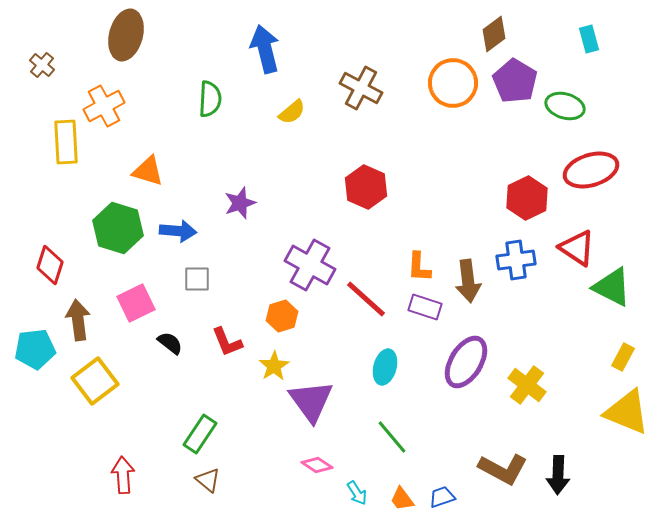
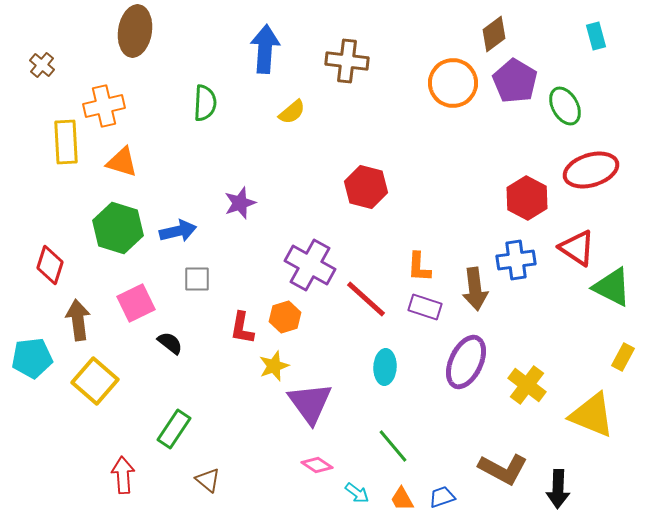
brown ellipse at (126, 35): moved 9 px right, 4 px up; rotated 6 degrees counterclockwise
cyan rectangle at (589, 39): moved 7 px right, 3 px up
blue arrow at (265, 49): rotated 18 degrees clockwise
brown cross at (361, 88): moved 14 px left, 27 px up; rotated 21 degrees counterclockwise
green semicircle at (210, 99): moved 5 px left, 4 px down
orange cross at (104, 106): rotated 15 degrees clockwise
green ellipse at (565, 106): rotated 45 degrees clockwise
orange triangle at (148, 171): moved 26 px left, 9 px up
red hexagon at (366, 187): rotated 9 degrees counterclockwise
red hexagon at (527, 198): rotated 6 degrees counterclockwise
blue arrow at (178, 231): rotated 18 degrees counterclockwise
brown arrow at (468, 281): moved 7 px right, 8 px down
orange hexagon at (282, 316): moved 3 px right, 1 px down
red L-shape at (227, 342): moved 15 px right, 14 px up; rotated 32 degrees clockwise
cyan pentagon at (35, 349): moved 3 px left, 9 px down
purple ellipse at (466, 362): rotated 6 degrees counterclockwise
yellow star at (274, 366): rotated 12 degrees clockwise
cyan ellipse at (385, 367): rotated 12 degrees counterclockwise
yellow square at (95, 381): rotated 12 degrees counterclockwise
purple triangle at (311, 401): moved 1 px left, 2 px down
yellow triangle at (627, 412): moved 35 px left, 3 px down
green rectangle at (200, 434): moved 26 px left, 5 px up
green line at (392, 437): moved 1 px right, 9 px down
black arrow at (558, 475): moved 14 px down
cyan arrow at (357, 493): rotated 20 degrees counterclockwise
orange trapezoid at (402, 499): rotated 8 degrees clockwise
